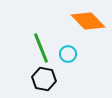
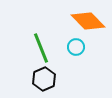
cyan circle: moved 8 px right, 7 px up
black hexagon: rotated 25 degrees clockwise
